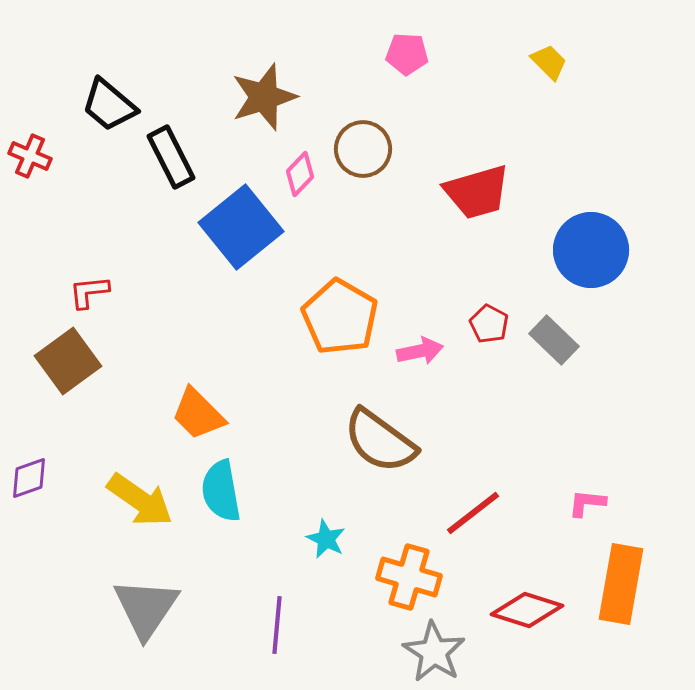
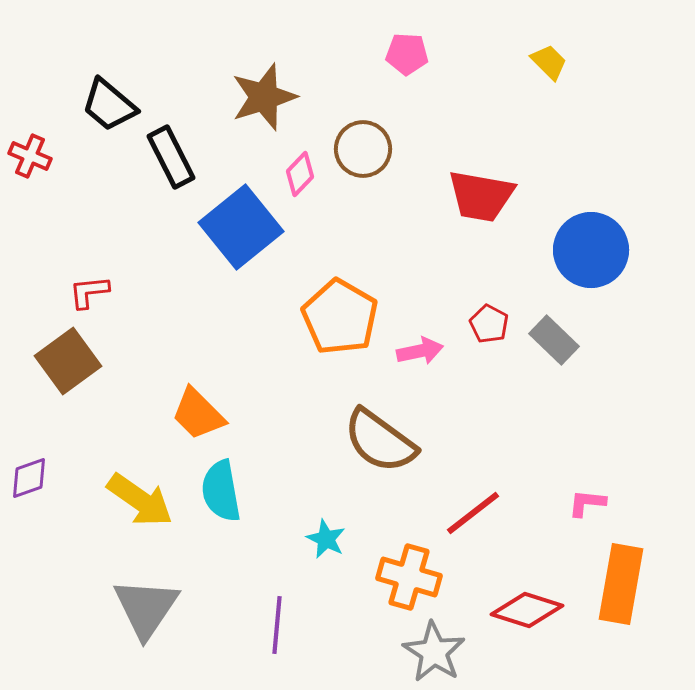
red trapezoid: moved 4 px right, 4 px down; rotated 26 degrees clockwise
